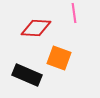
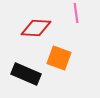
pink line: moved 2 px right
black rectangle: moved 1 px left, 1 px up
